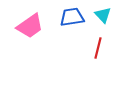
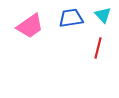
blue trapezoid: moved 1 px left, 1 px down
